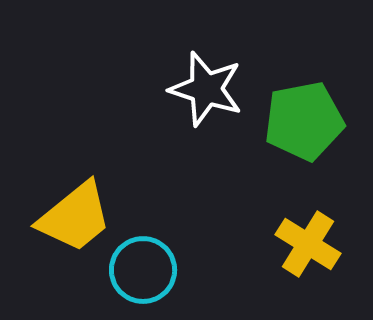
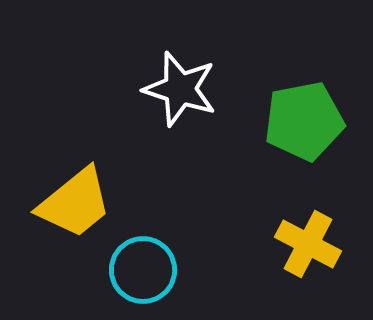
white star: moved 26 px left
yellow trapezoid: moved 14 px up
yellow cross: rotated 4 degrees counterclockwise
